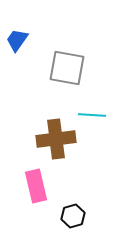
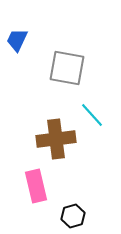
blue trapezoid: rotated 10 degrees counterclockwise
cyan line: rotated 44 degrees clockwise
